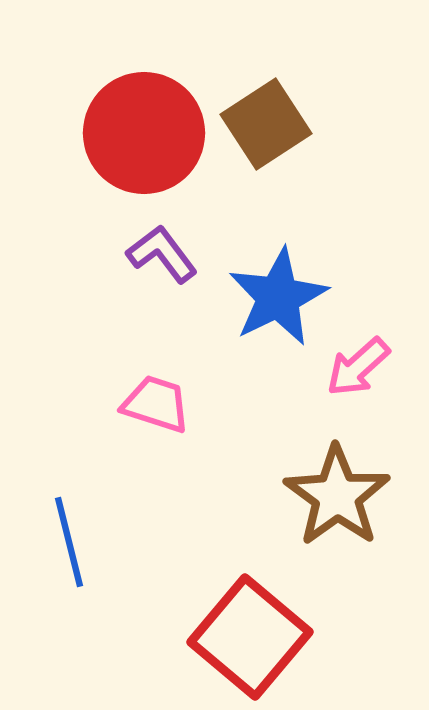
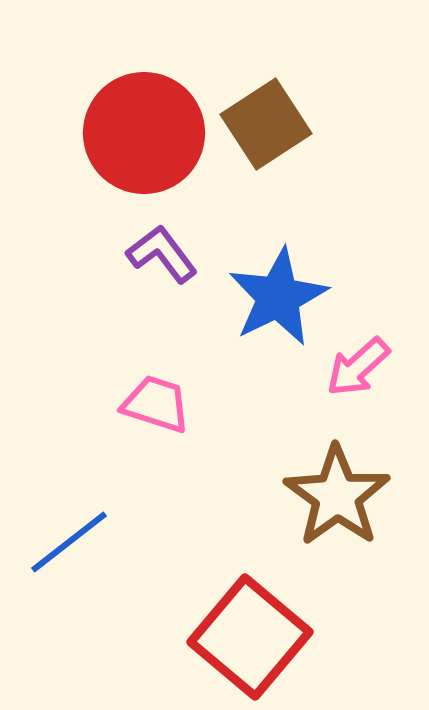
blue line: rotated 66 degrees clockwise
